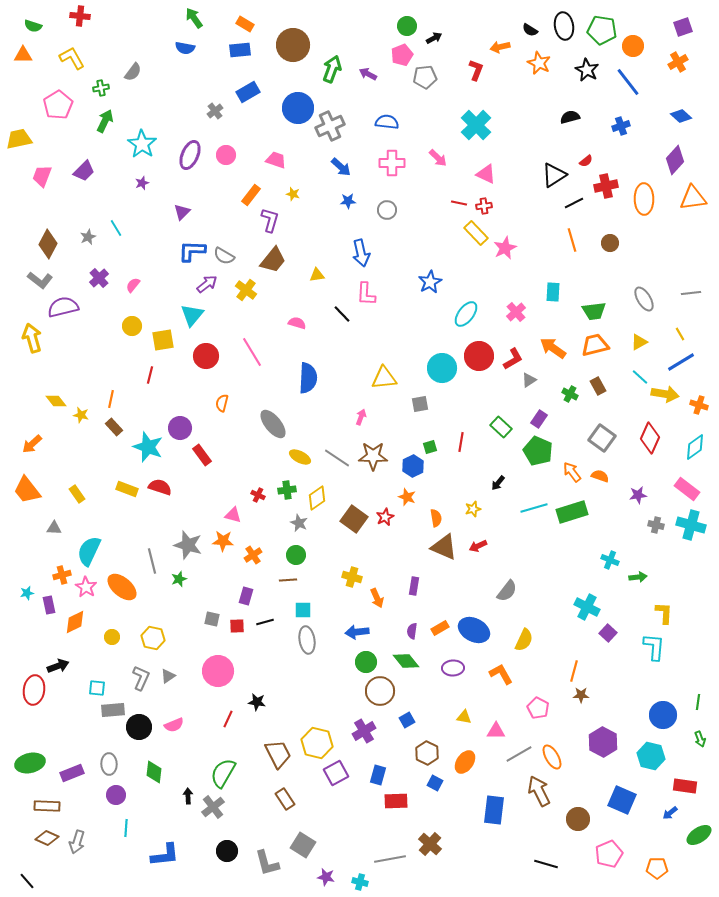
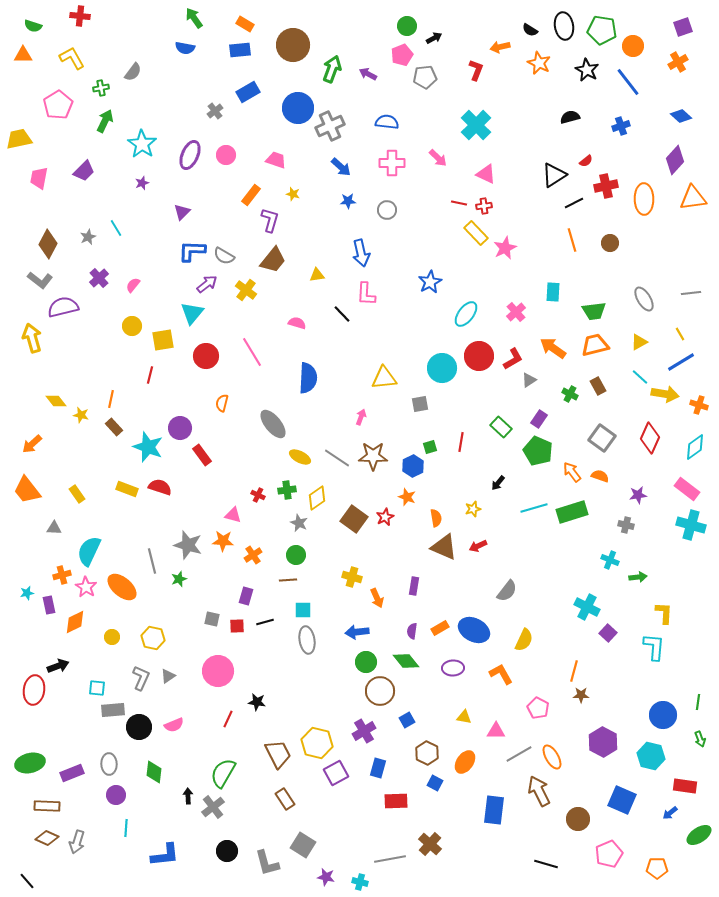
pink trapezoid at (42, 176): moved 3 px left, 2 px down; rotated 10 degrees counterclockwise
cyan triangle at (192, 315): moved 2 px up
gray cross at (656, 525): moved 30 px left
blue rectangle at (378, 775): moved 7 px up
